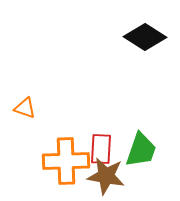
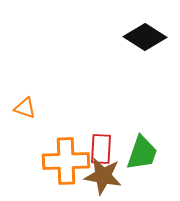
green trapezoid: moved 1 px right, 3 px down
brown star: moved 3 px left
